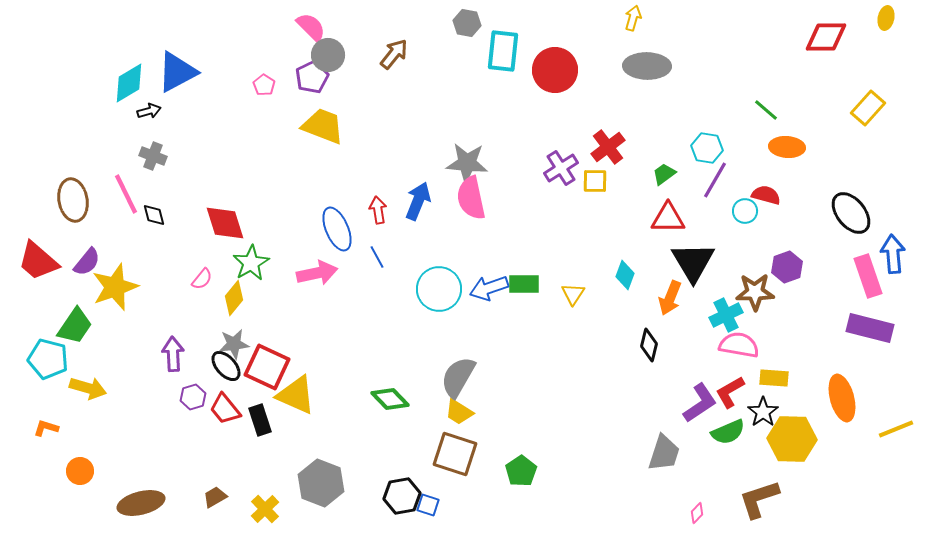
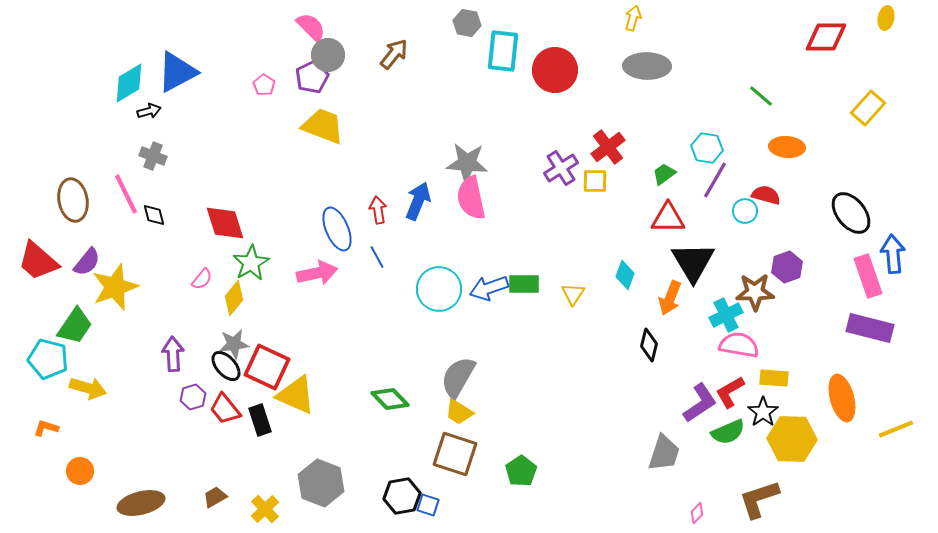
green line at (766, 110): moved 5 px left, 14 px up
